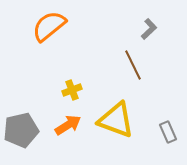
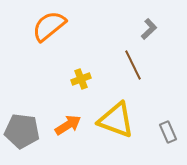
yellow cross: moved 9 px right, 11 px up
gray pentagon: moved 1 px right, 1 px down; rotated 20 degrees clockwise
